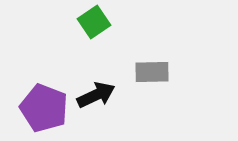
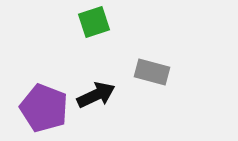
green square: rotated 16 degrees clockwise
gray rectangle: rotated 16 degrees clockwise
